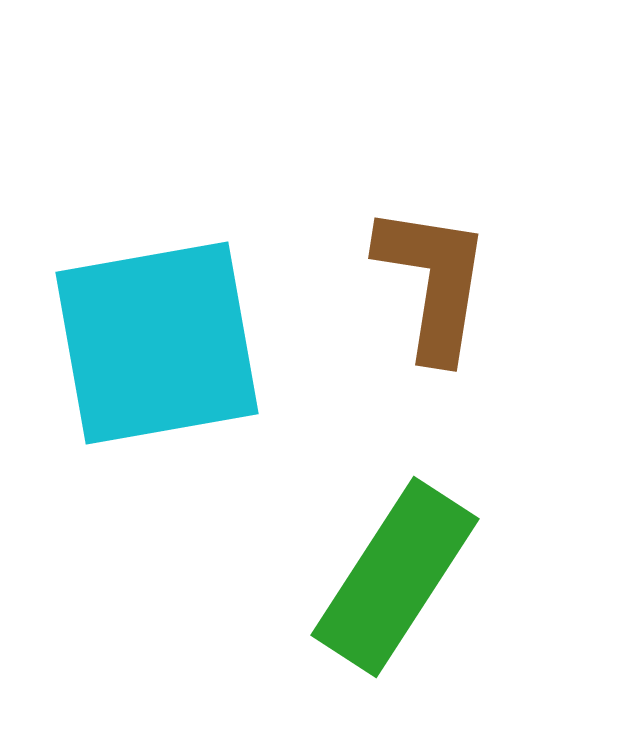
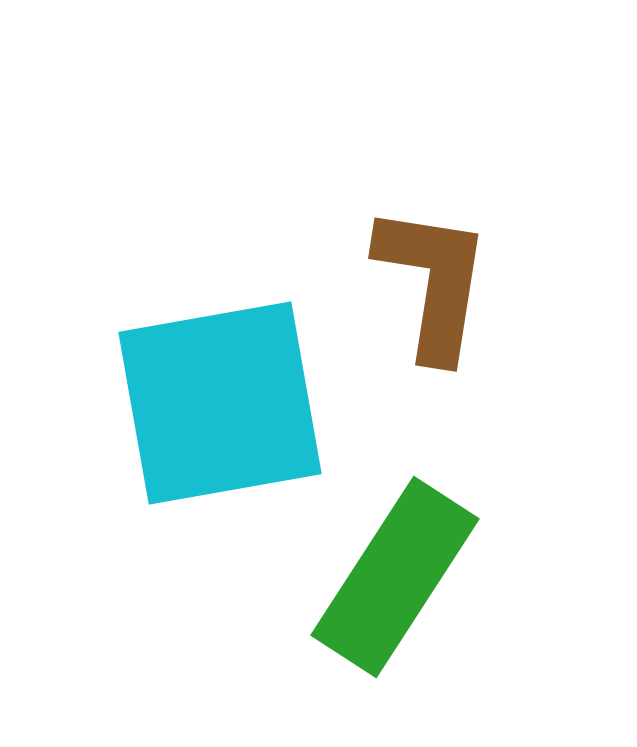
cyan square: moved 63 px right, 60 px down
